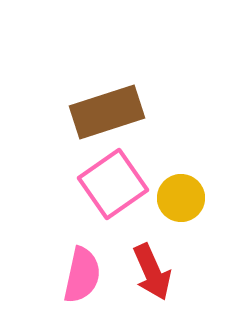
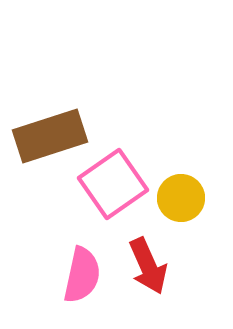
brown rectangle: moved 57 px left, 24 px down
red arrow: moved 4 px left, 6 px up
